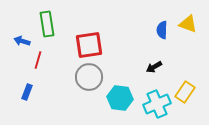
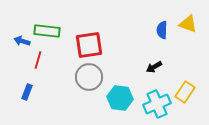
green rectangle: moved 7 px down; rotated 75 degrees counterclockwise
